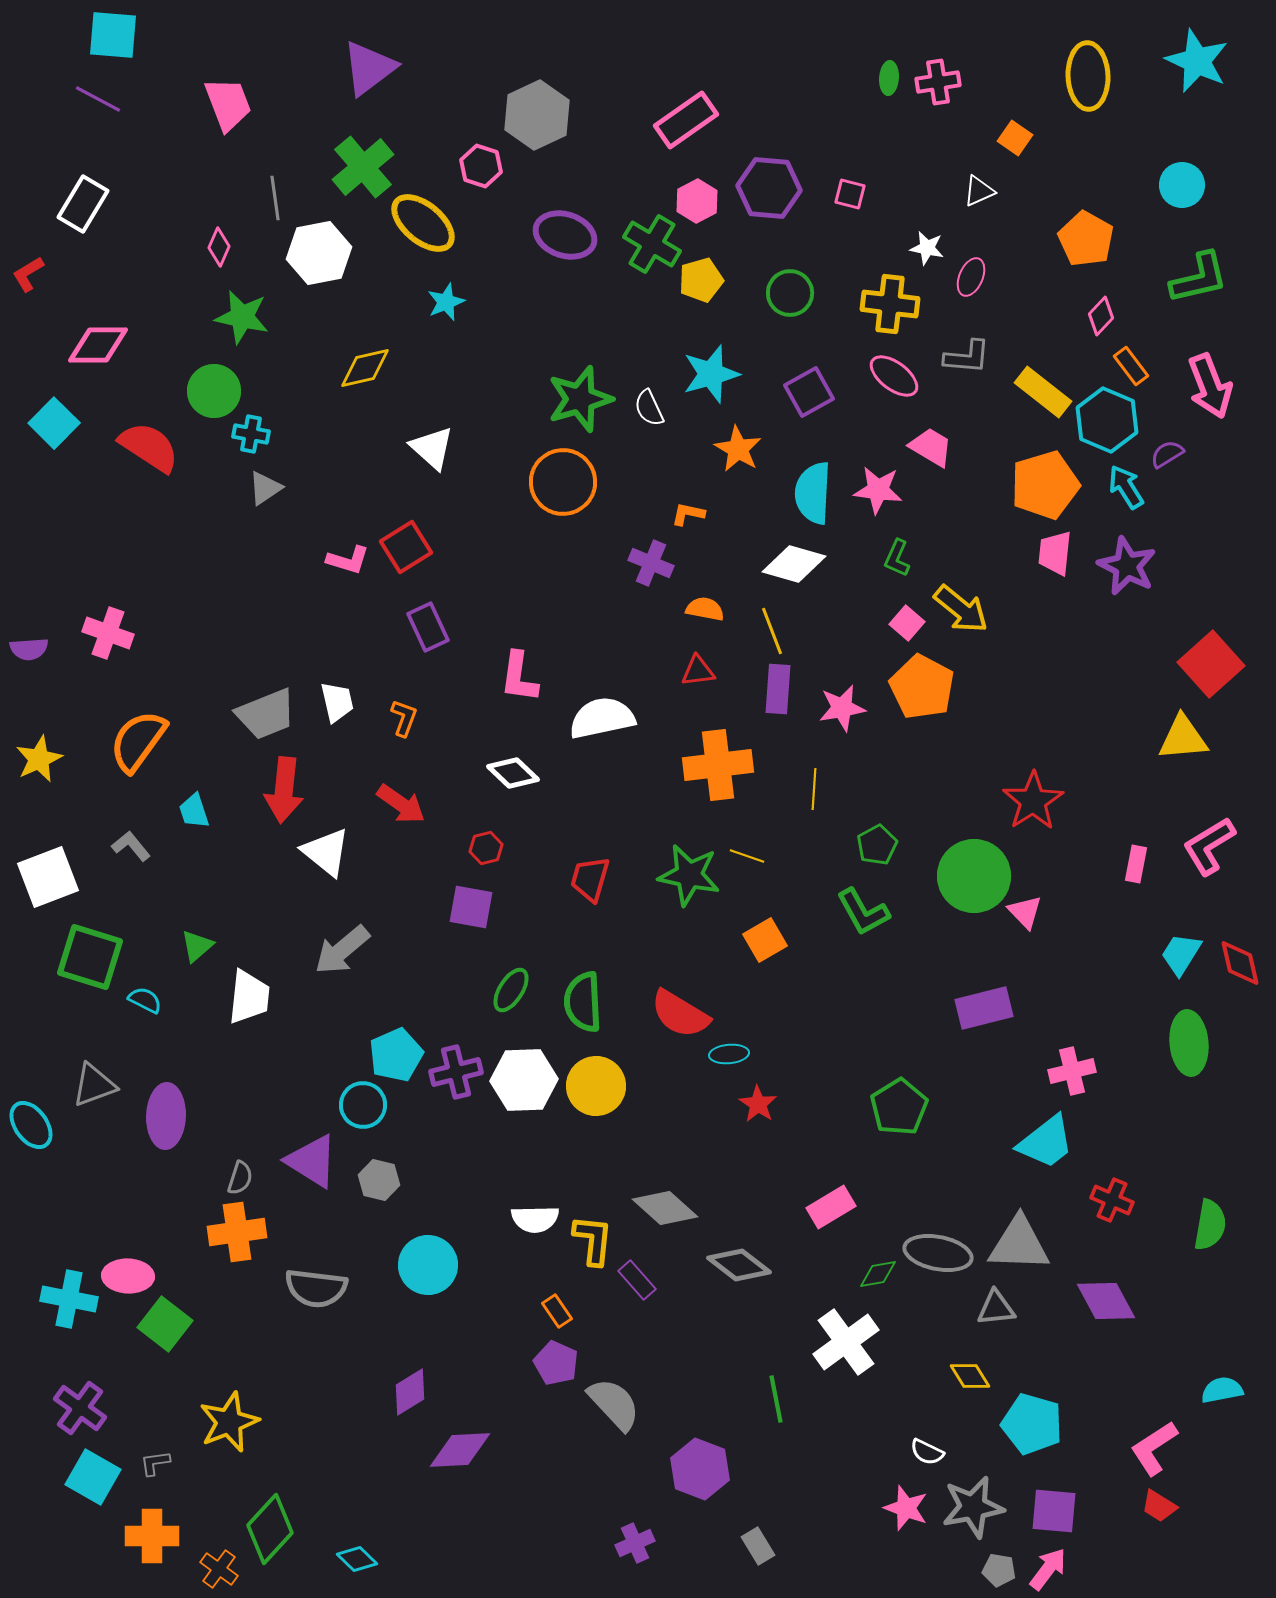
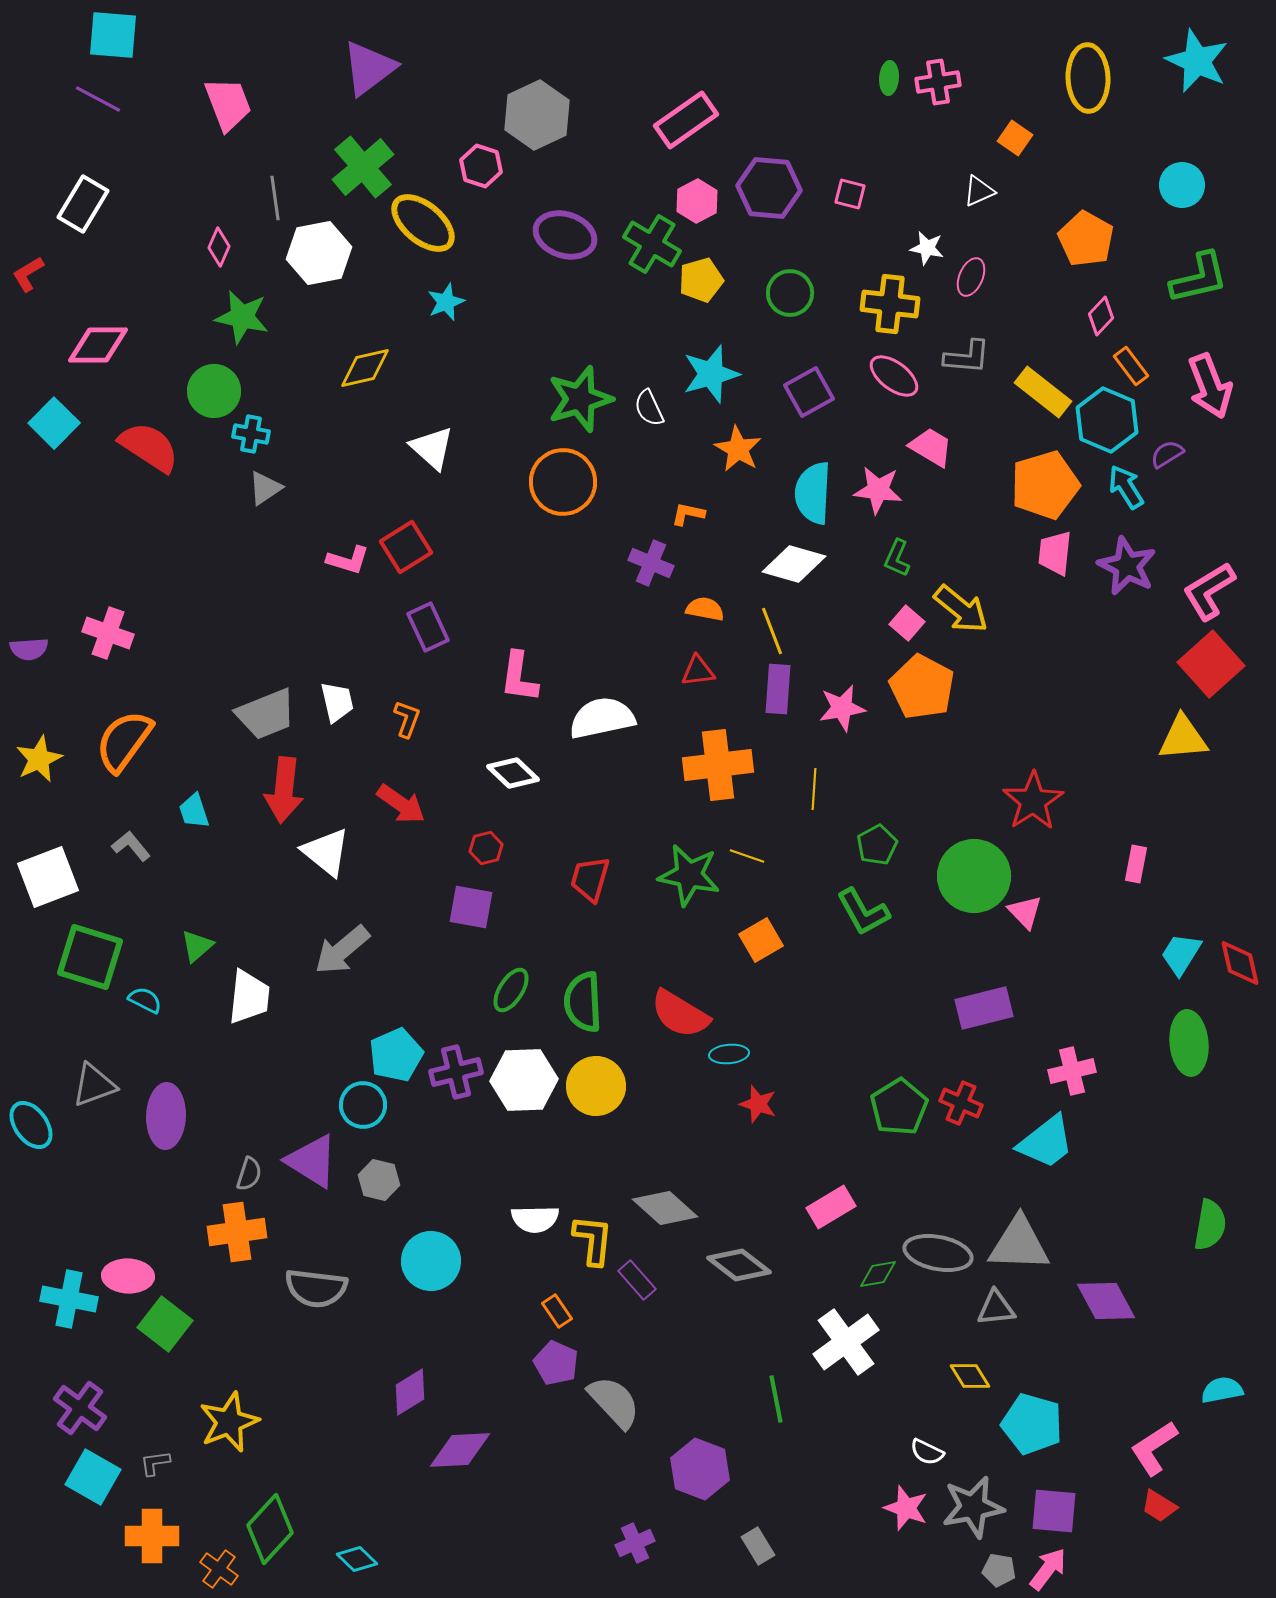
yellow ellipse at (1088, 76): moved 2 px down
orange L-shape at (404, 718): moved 3 px right, 1 px down
orange semicircle at (138, 741): moved 14 px left
pink L-shape at (1209, 846): moved 255 px up
orange square at (765, 940): moved 4 px left
red star at (758, 1104): rotated 15 degrees counterclockwise
gray semicircle at (240, 1178): moved 9 px right, 4 px up
red cross at (1112, 1200): moved 151 px left, 97 px up
cyan circle at (428, 1265): moved 3 px right, 4 px up
gray semicircle at (614, 1404): moved 2 px up
